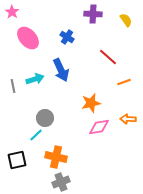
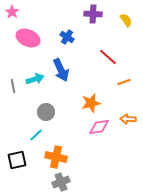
pink ellipse: rotated 25 degrees counterclockwise
gray circle: moved 1 px right, 6 px up
